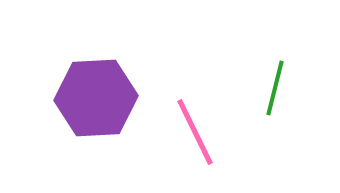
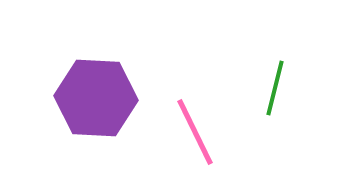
purple hexagon: rotated 6 degrees clockwise
